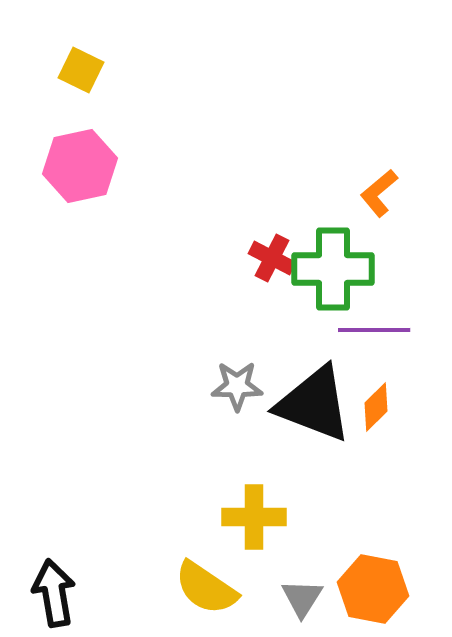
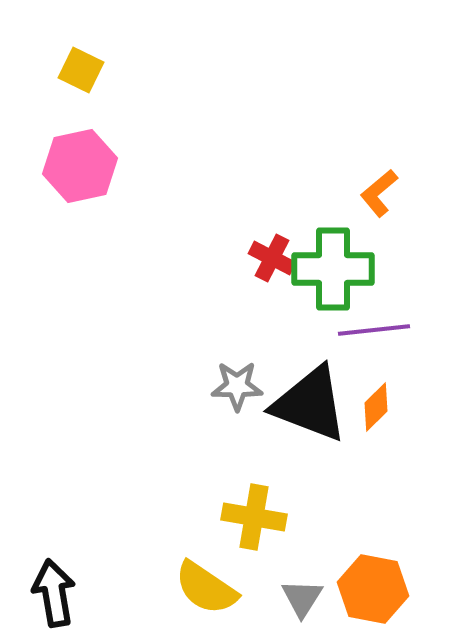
purple line: rotated 6 degrees counterclockwise
black triangle: moved 4 px left
yellow cross: rotated 10 degrees clockwise
